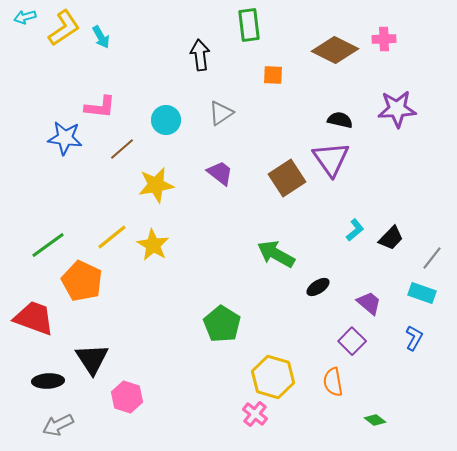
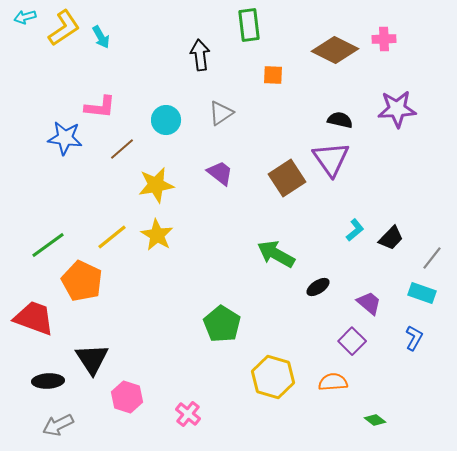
yellow star at (153, 245): moved 4 px right, 10 px up
orange semicircle at (333, 382): rotated 96 degrees clockwise
pink cross at (255, 414): moved 67 px left
